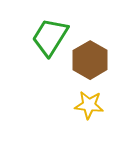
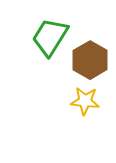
yellow star: moved 4 px left, 4 px up
